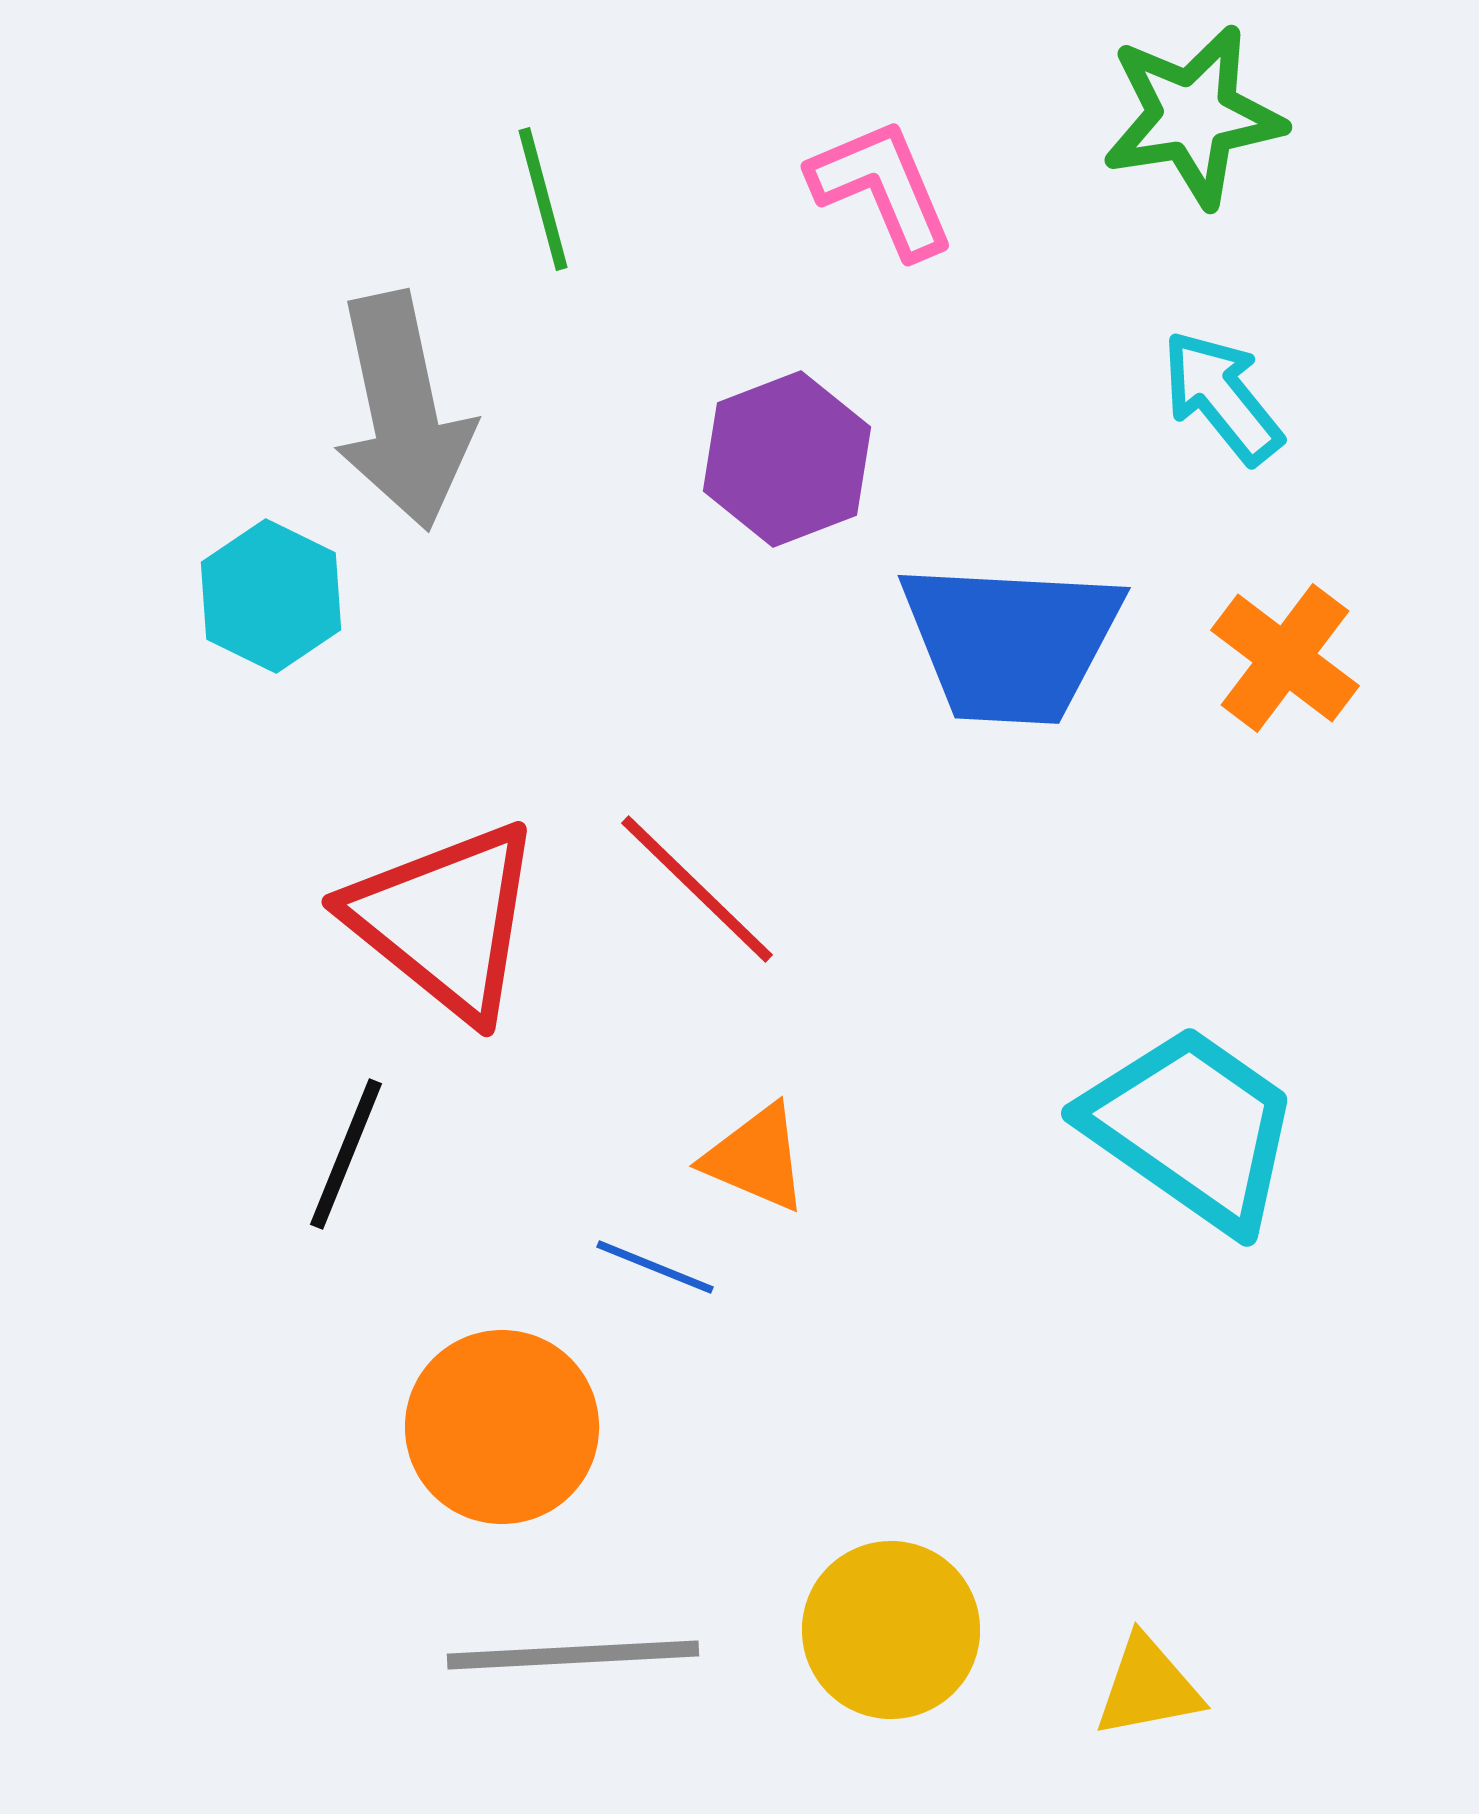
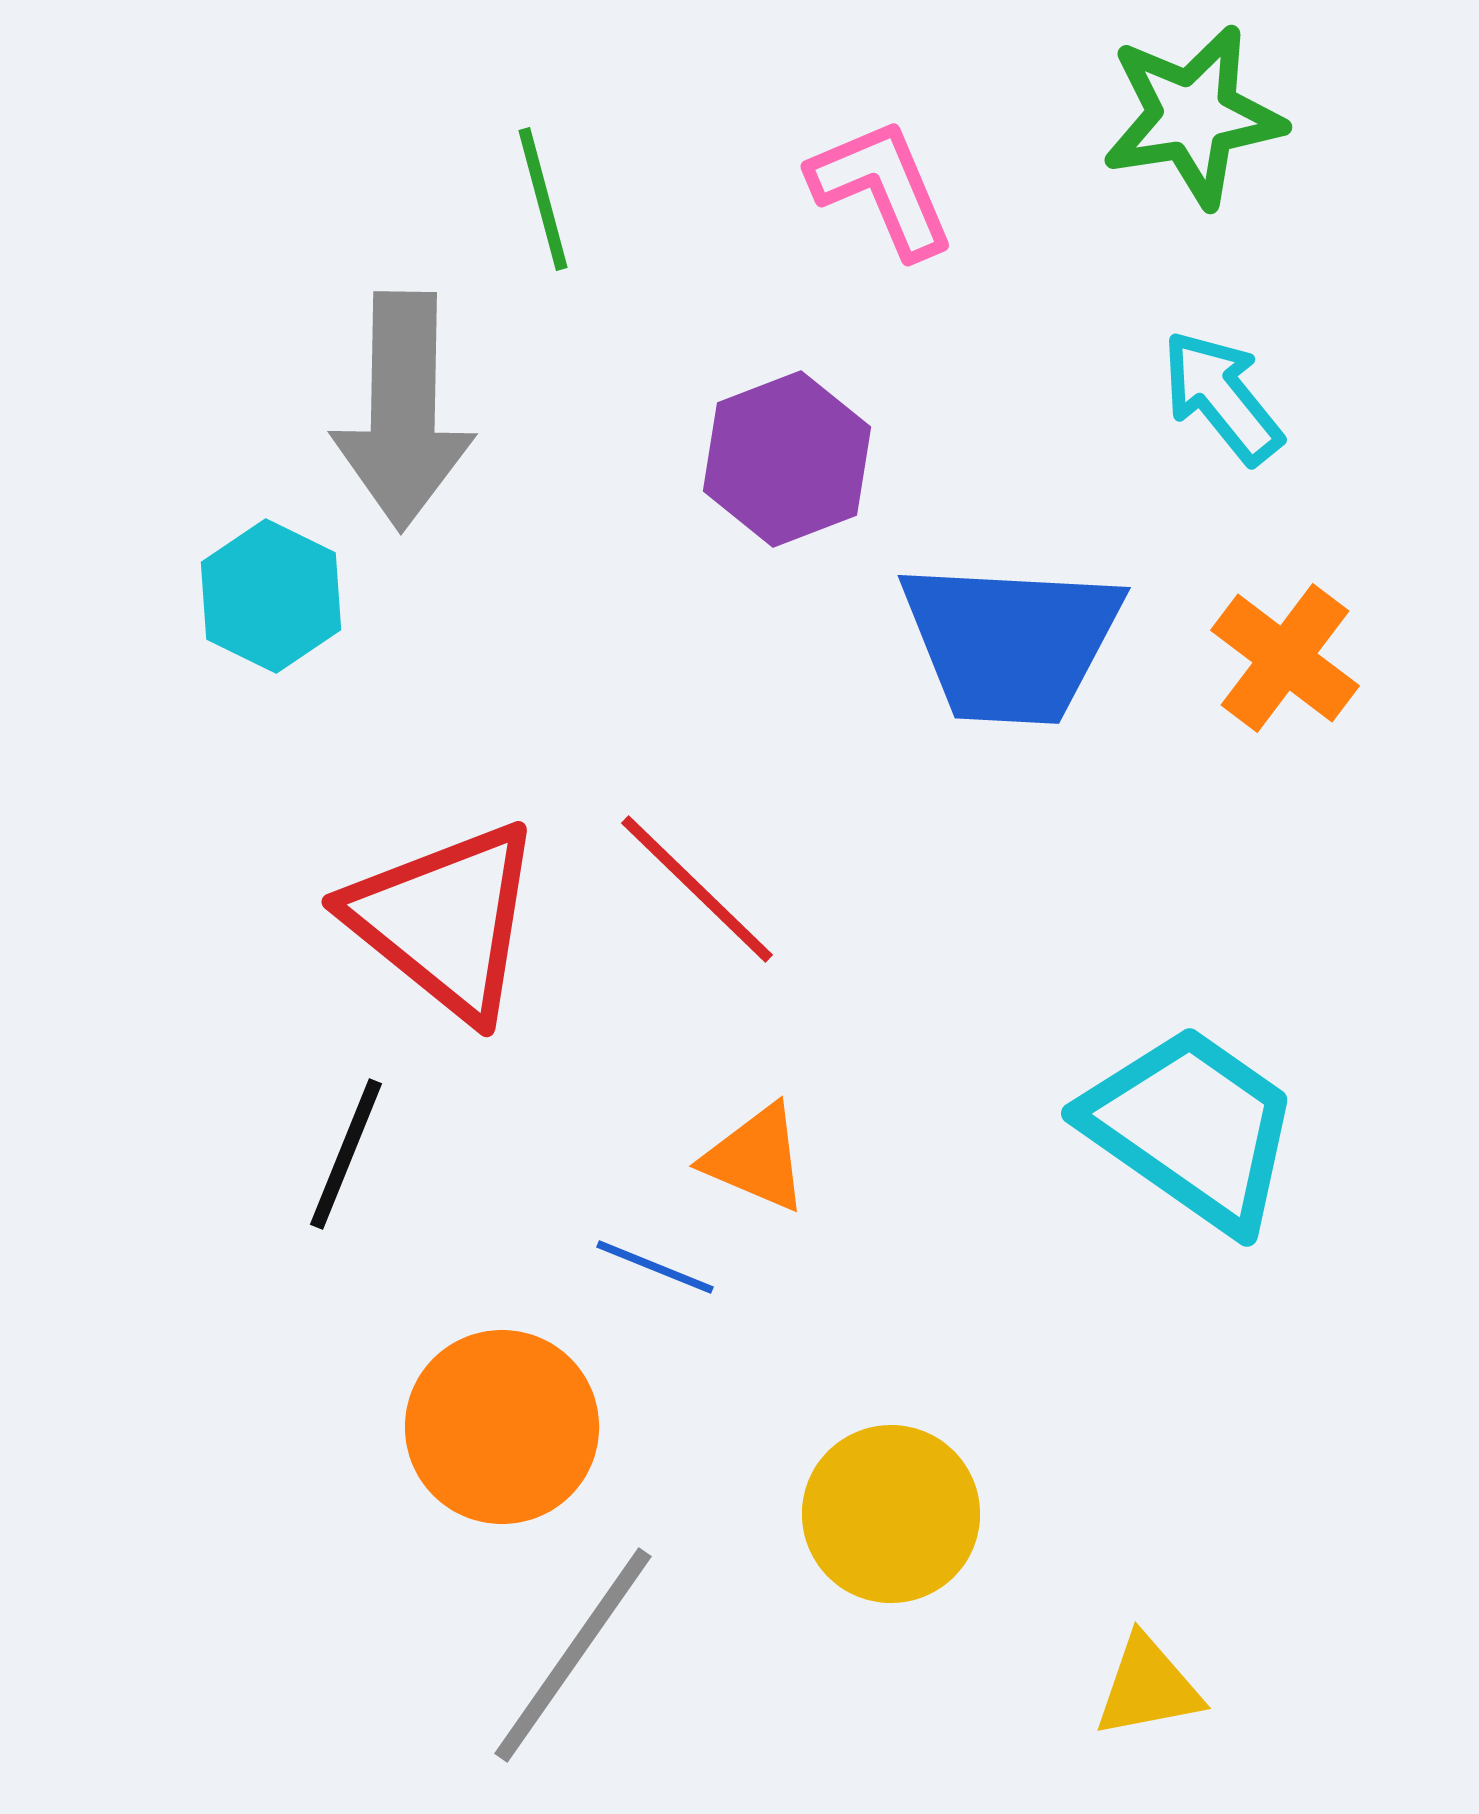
gray arrow: rotated 13 degrees clockwise
yellow circle: moved 116 px up
gray line: rotated 52 degrees counterclockwise
